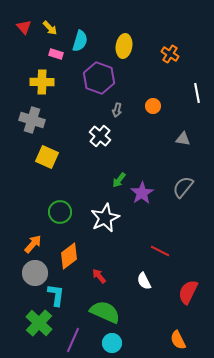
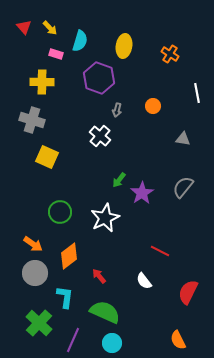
orange arrow: rotated 84 degrees clockwise
white semicircle: rotated 12 degrees counterclockwise
cyan L-shape: moved 9 px right, 2 px down
